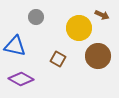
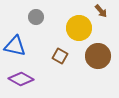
brown arrow: moved 1 px left, 4 px up; rotated 24 degrees clockwise
brown square: moved 2 px right, 3 px up
